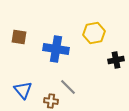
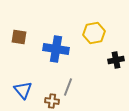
gray line: rotated 66 degrees clockwise
brown cross: moved 1 px right
